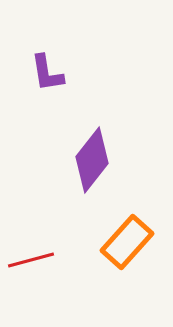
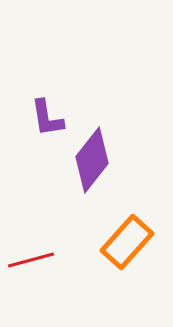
purple L-shape: moved 45 px down
